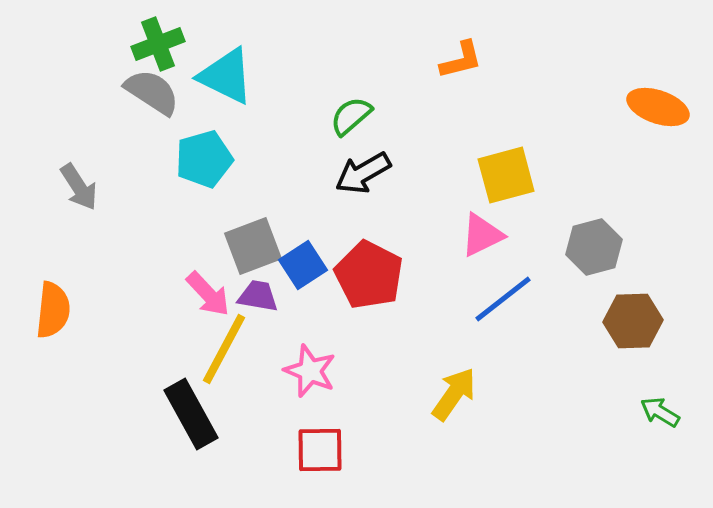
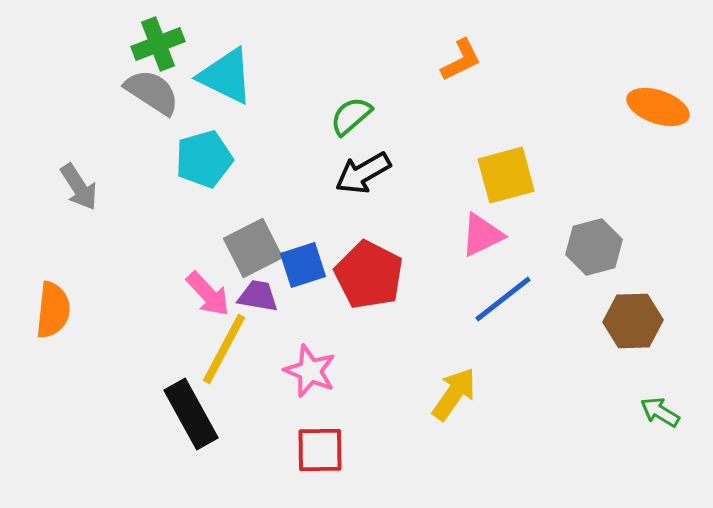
orange L-shape: rotated 12 degrees counterclockwise
gray square: moved 2 px down; rotated 6 degrees counterclockwise
blue square: rotated 15 degrees clockwise
